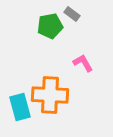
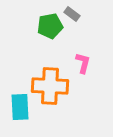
pink L-shape: rotated 45 degrees clockwise
orange cross: moved 9 px up
cyan rectangle: rotated 12 degrees clockwise
